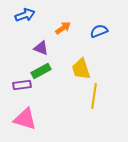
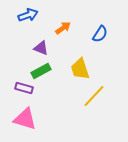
blue arrow: moved 3 px right
blue semicircle: moved 1 px right, 3 px down; rotated 144 degrees clockwise
yellow trapezoid: moved 1 px left
purple rectangle: moved 2 px right, 3 px down; rotated 24 degrees clockwise
yellow line: rotated 35 degrees clockwise
